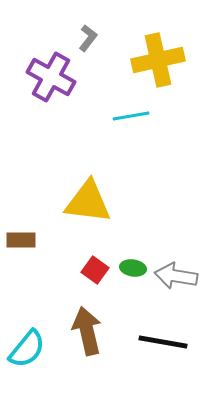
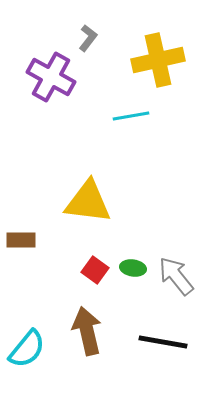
gray arrow: rotated 42 degrees clockwise
